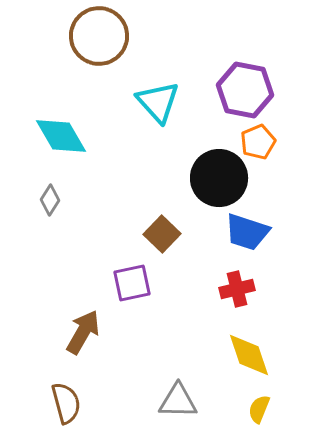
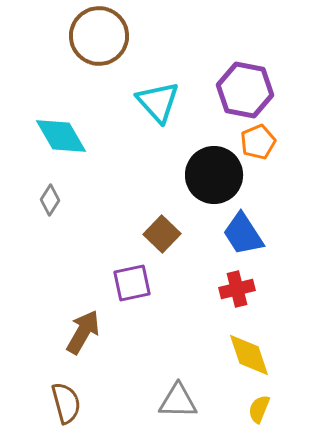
black circle: moved 5 px left, 3 px up
blue trapezoid: moved 4 px left, 2 px down; rotated 39 degrees clockwise
